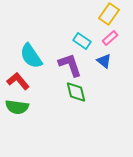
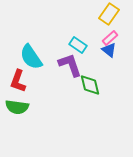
cyan rectangle: moved 4 px left, 4 px down
cyan semicircle: moved 1 px down
blue triangle: moved 5 px right, 11 px up
red L-shape: rotated 120 degrees counterclockwise
green diamond: moved 14 px right, 7 px up
